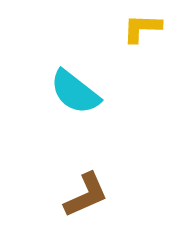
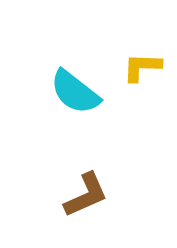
yellow L-shape: moved 39 px down
